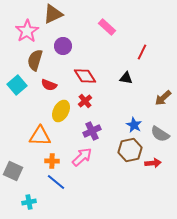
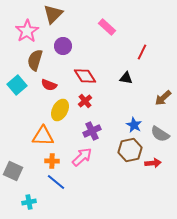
brown triangle: rotated 20 degrees counterclockwise
yellow ellipse: moved 1 px left, 1 px up
orange triangle: moved 3 px right
